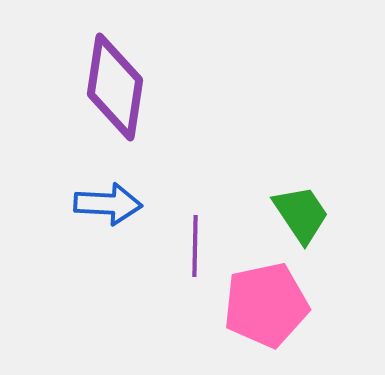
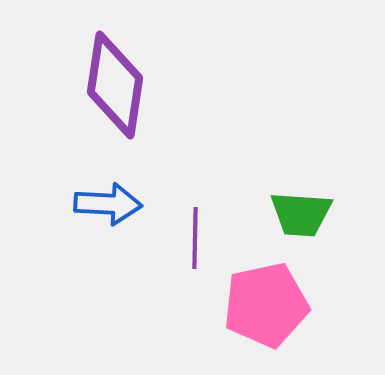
purple diamond: moved 2 px up
green trapezoid: rotated 128 degrees clockwise
purple line: moved 8 px up
